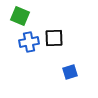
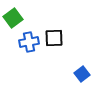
green square: moved 7 px left, 2 px down; rotated 30 degrees clockwise
blue square: moved 12 px right, 2 px down; rotated 21 degrees counterclockwise
